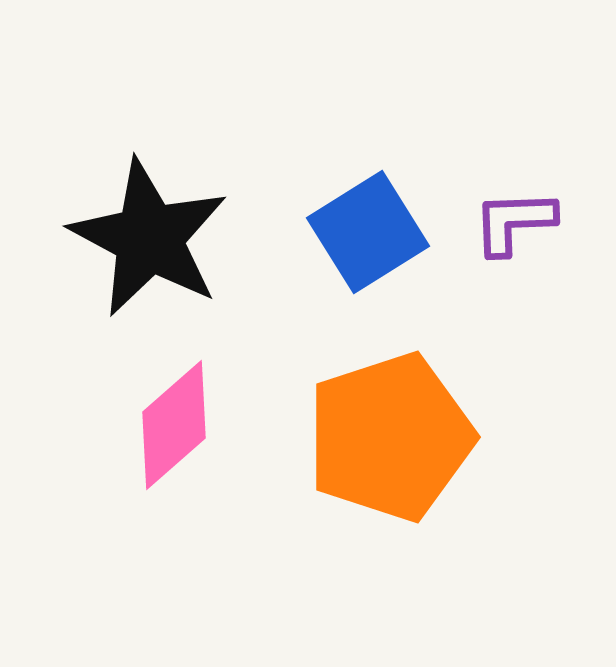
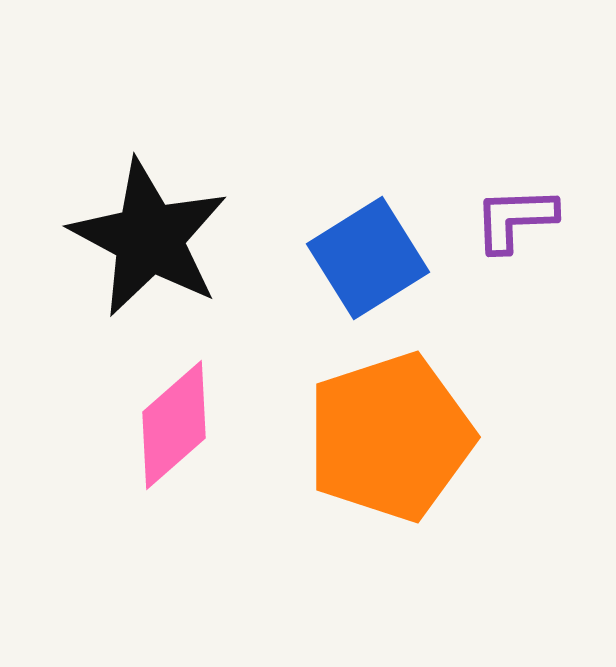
purple L-shape: moved 1 px right, 3 px up
blue square: moved 26 px down
